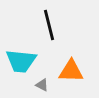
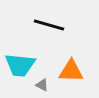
black line: rotated 60 degrees counterclockwise
cyan trapezoid: moved 1 px left, 4 px down
